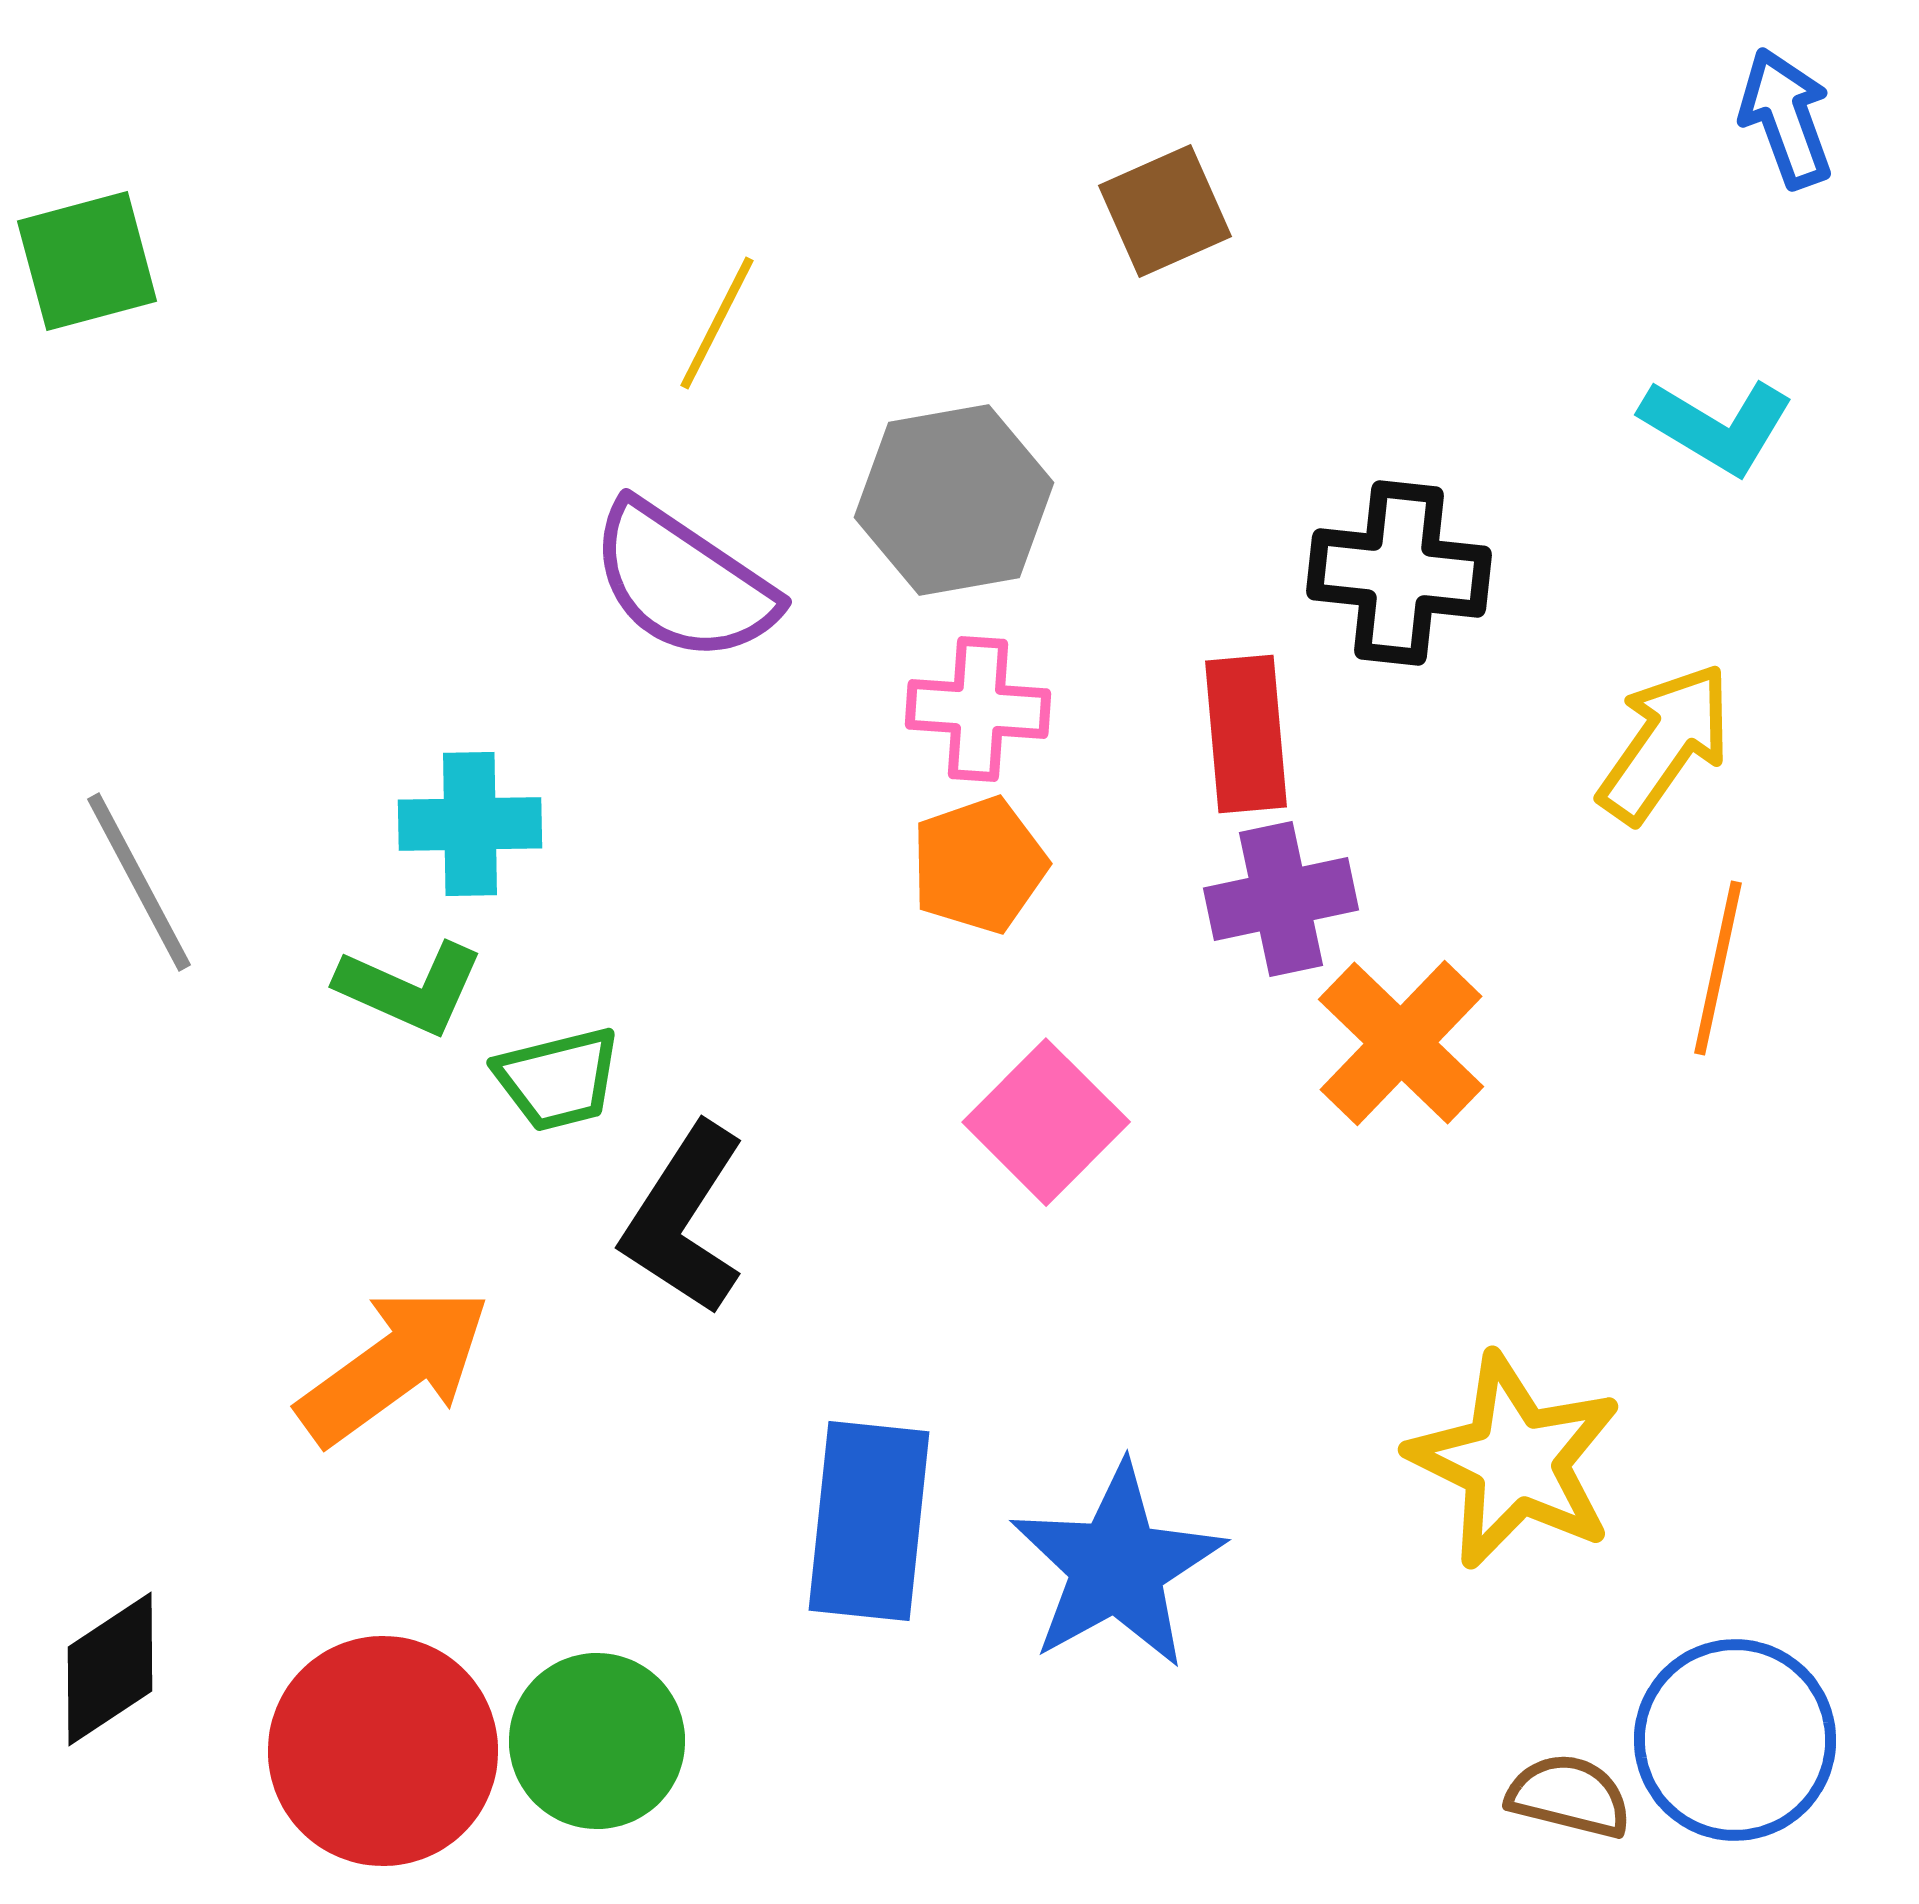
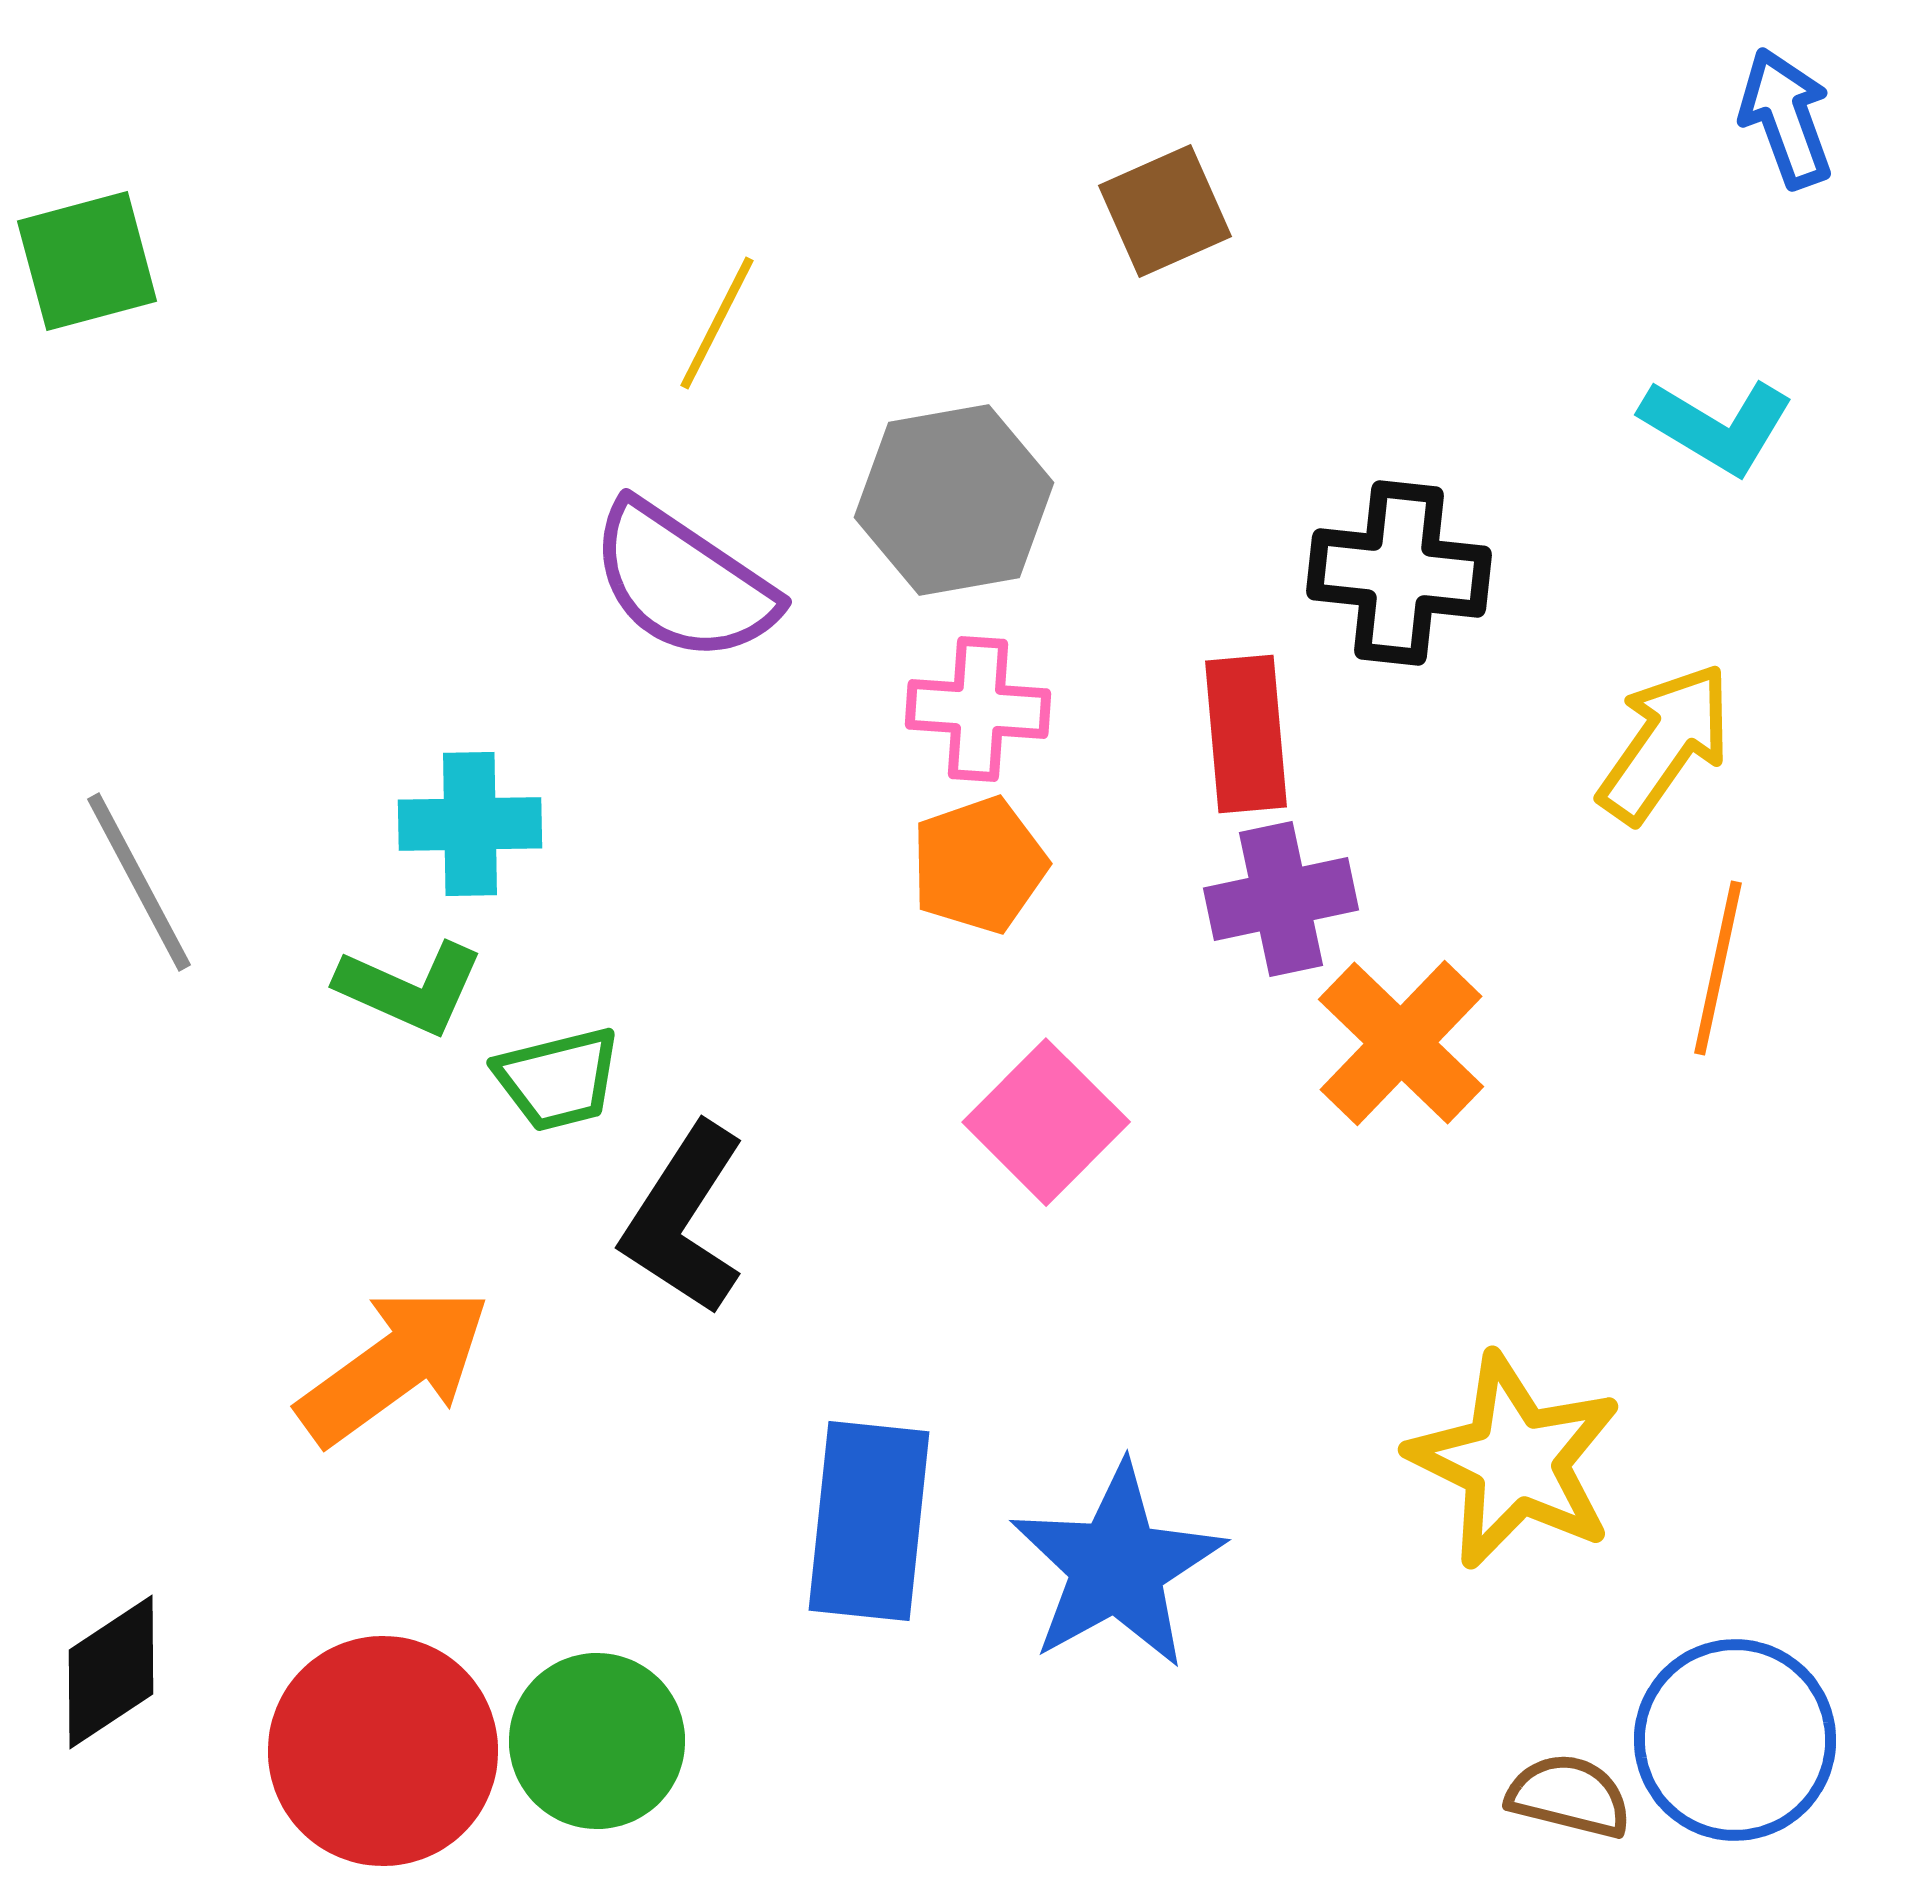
black diamond: moved 1 px right, 3 px down
